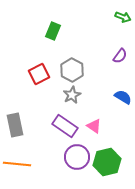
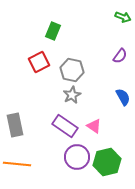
gray hexagon: rotated 15 degrees counterclockwise
red square: moved 12 px up
blue semicircle: rotated 30 degrees clockwise
